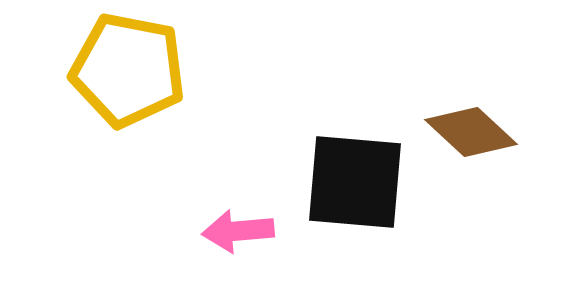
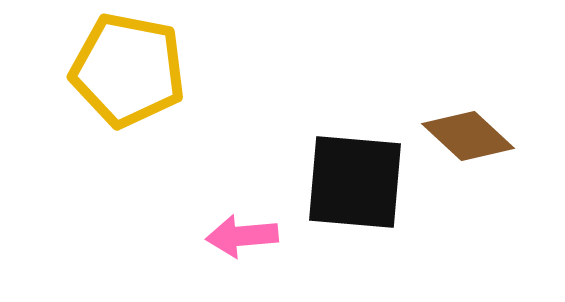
brown diamond: moved 3 px left, 4 px down
pink arrow: moved 4 px right, 5 px down
